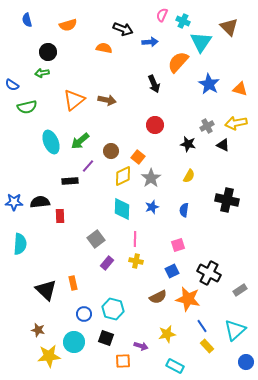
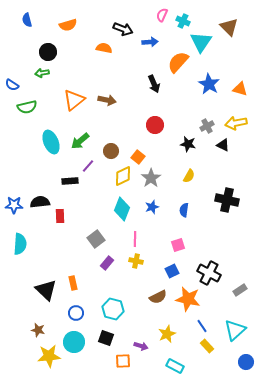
blue star at (14, 202): moved 3 px down
cyan diamond at (122, 209): rotated 20 degrees clockwise
blue circle at (84, 314): moved 8 px left, 1 px up
yellow star at (167, 334): rotated 12 degrees counterclockwise
